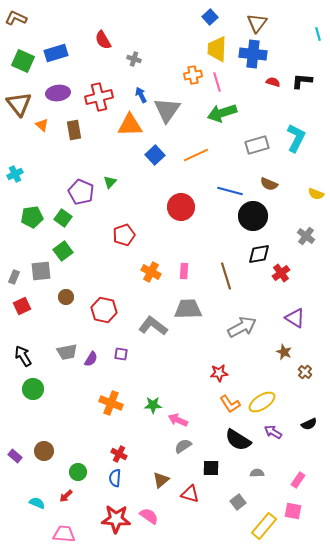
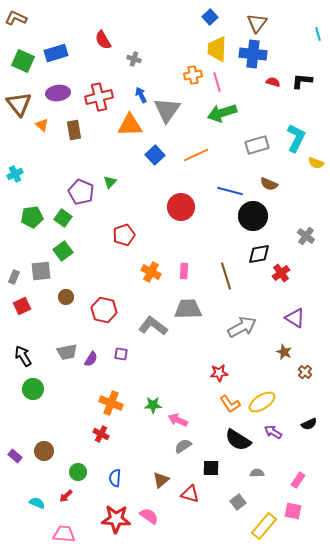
yellow semicircle at (316, 194): moved 31 px up
red cross at (119, 454): moved 18 px left, 20 px up
